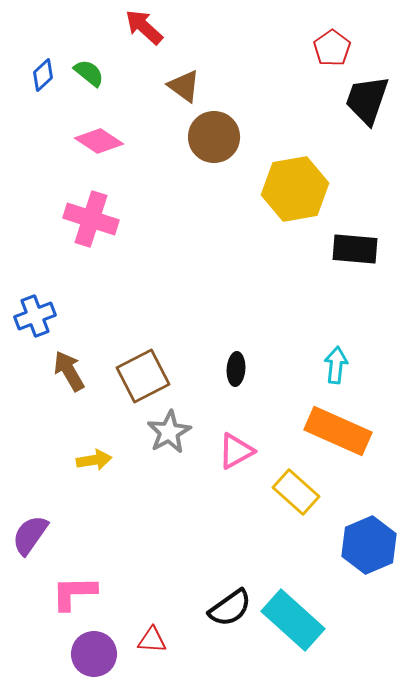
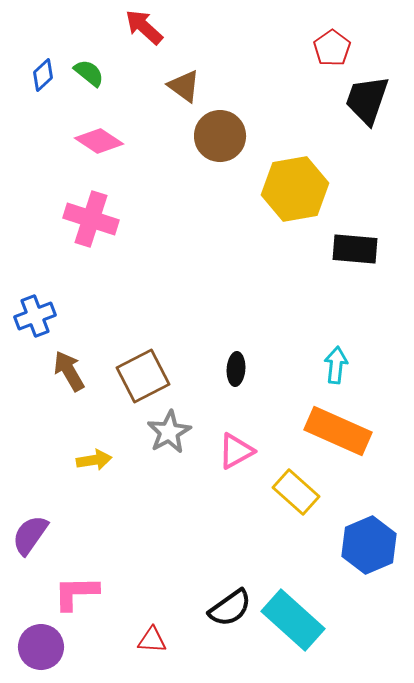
brown circle: moved 6 px right, 1 px up
pink L-shape: moved 2 px right
purple circle: moved 53 px left, 7 px up
